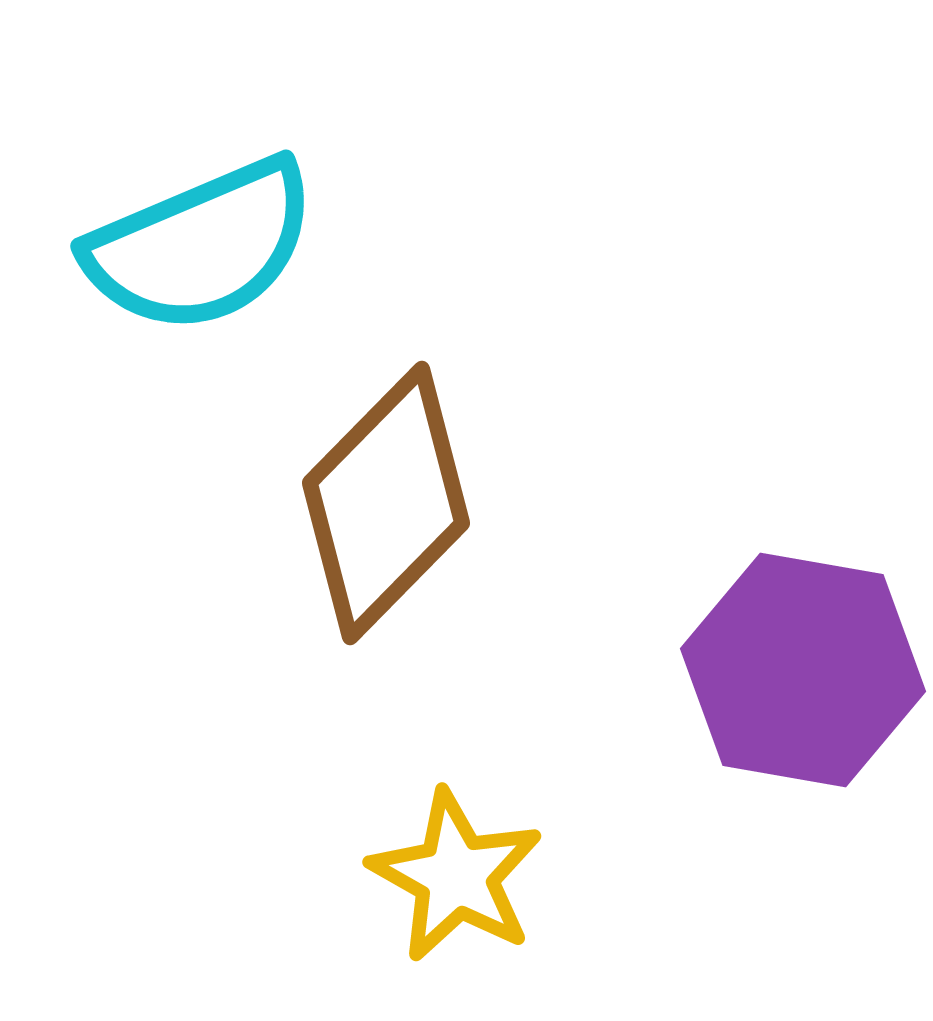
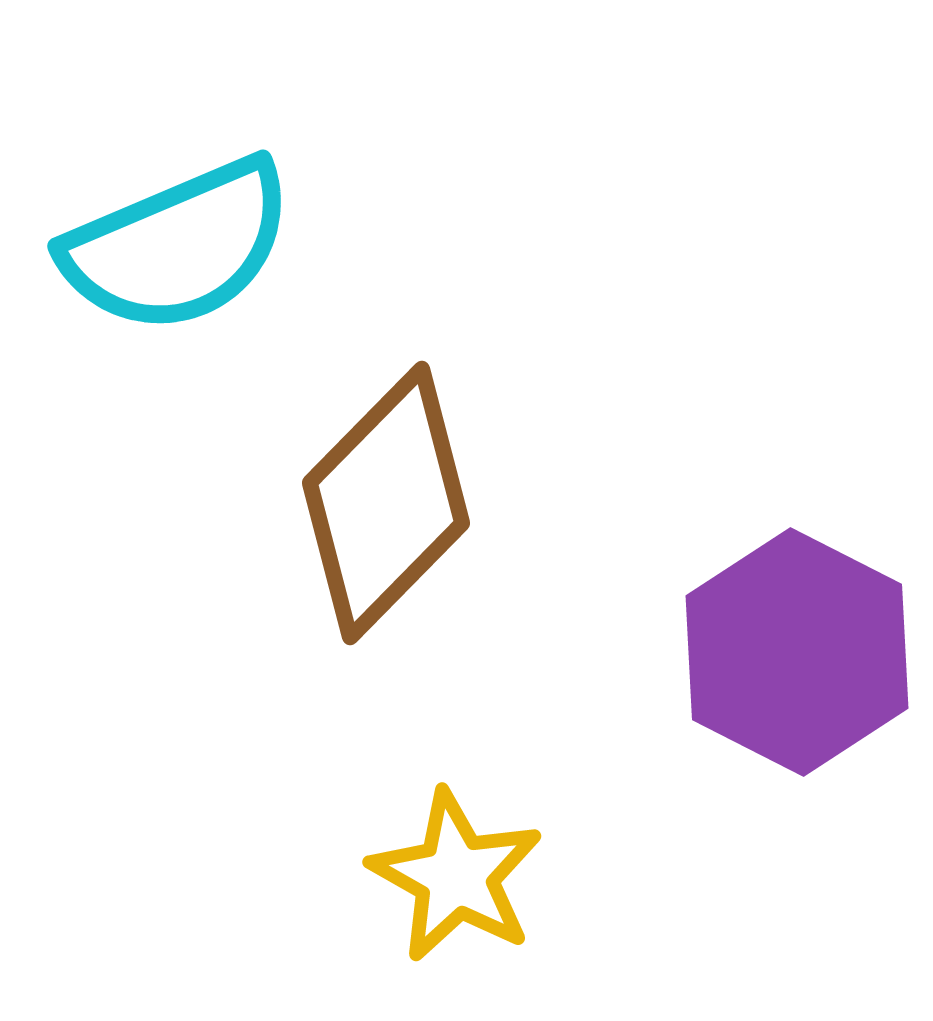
cyan semicircle: moved 23 px left
purple hexagon: moved 6 px left, 18 px up; rotated 17 degrees clockwise
